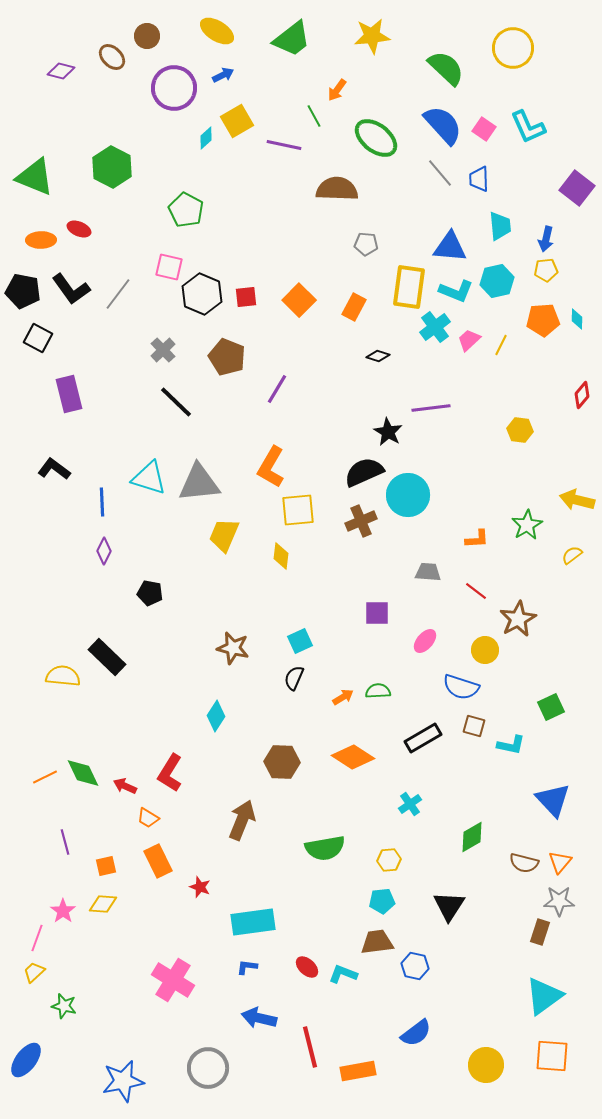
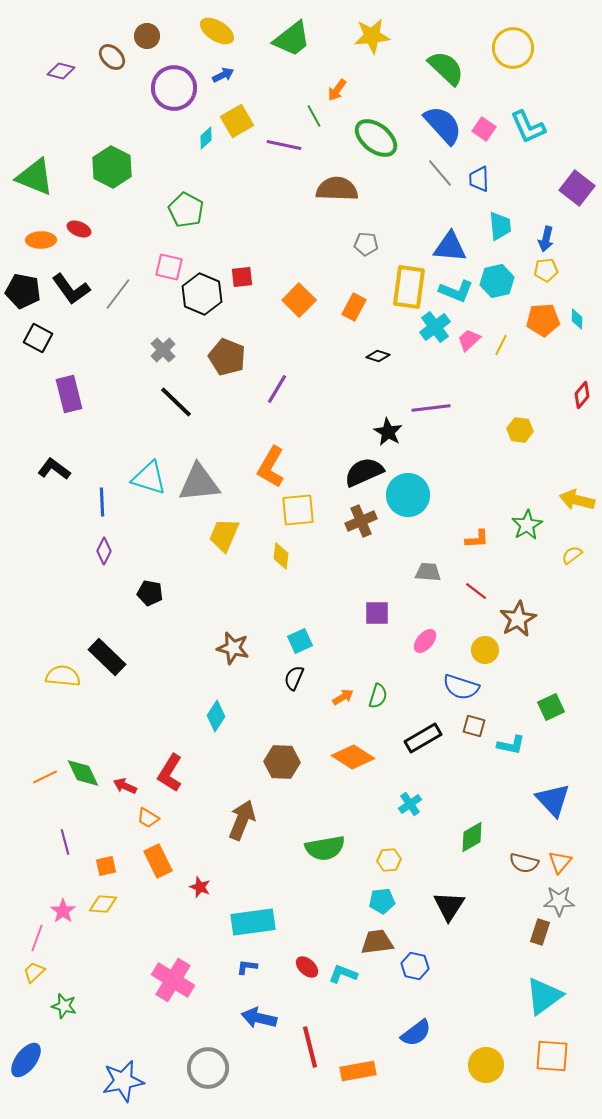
red square at (246, 297): moved 4 px left, 20 px up
green semicircle at (378, 691): moved 5 px down; rotated 110 degrees clockwise
